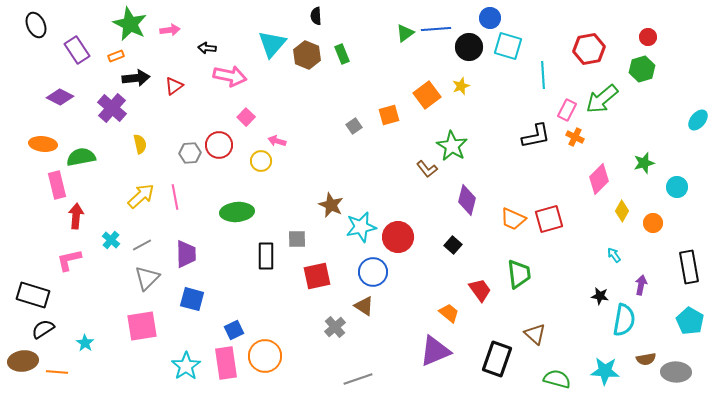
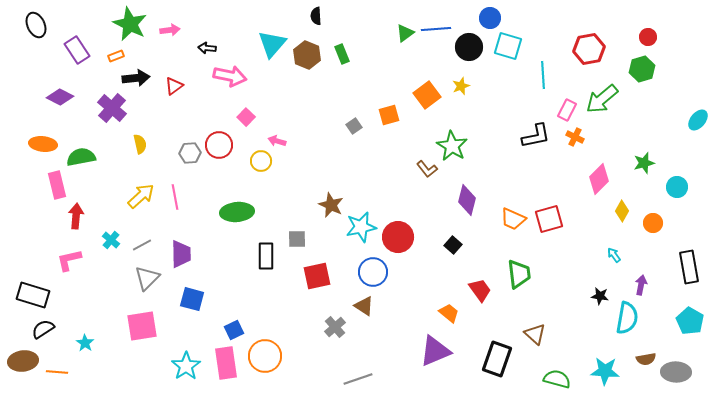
purple trapezoid at (186, 254): moved 5 px left
cyan semicircle at (624, 320): moved 3 px right, 2 px up
